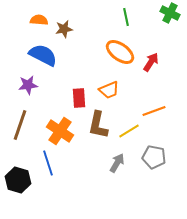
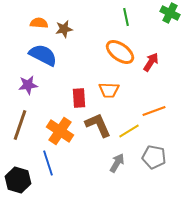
orange semicircle: moved 3 px down
orange trapezoid: rotated 25 degrees clockwise
brown L-shape: rotated 144 degrees clockwise
